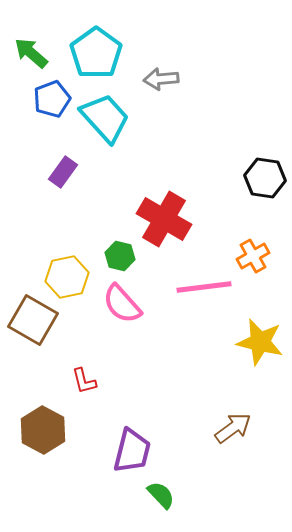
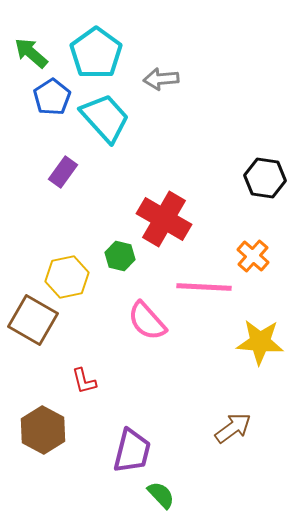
blue pentagon: moved 2 px up; rotated 12 degrees counterclockwise
orange cross: rotated 20 degrees counterclockwise
pink line: rotated 10 degrees clockwise
pink semicircle: moved 25 px right, 17 px down
yellow star: rotated 9 degrees counterclockwise
